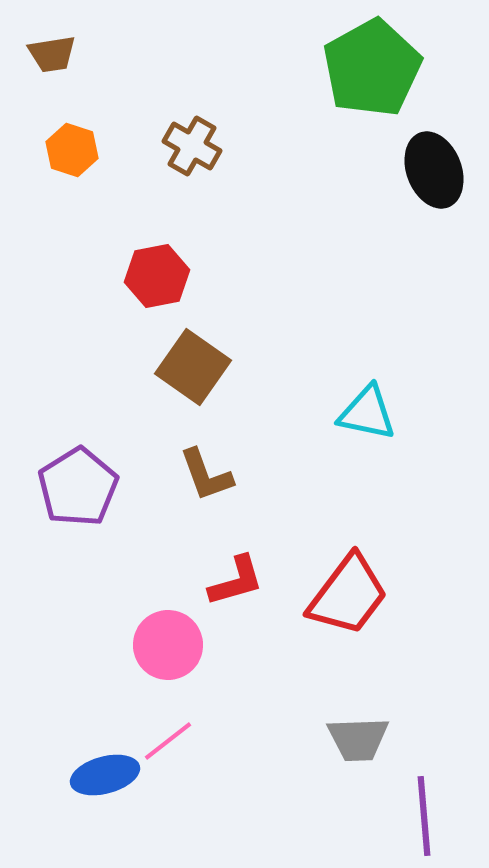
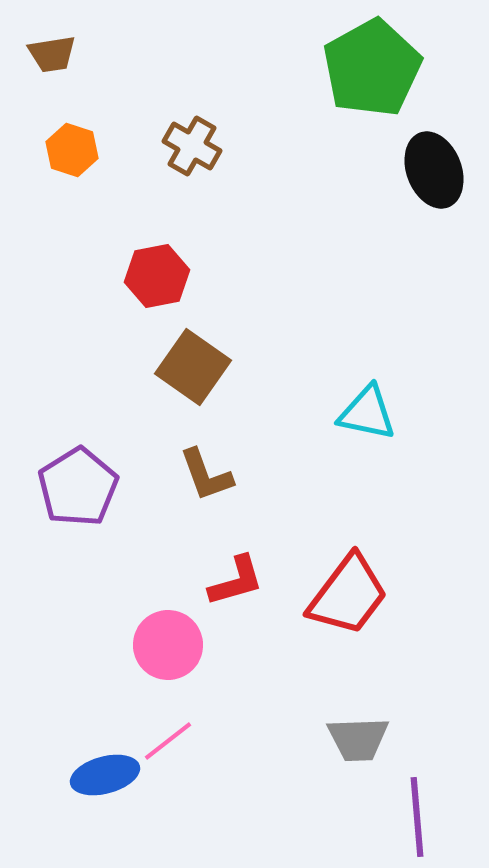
purple line: moved 7 px left, 1 px down
